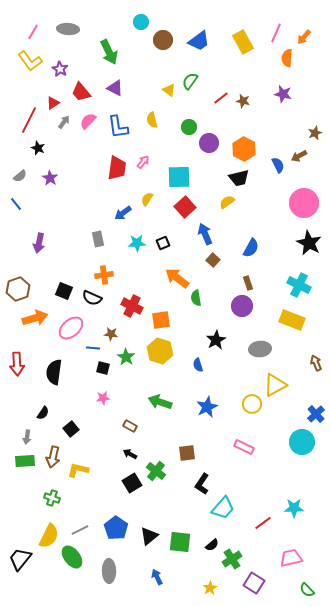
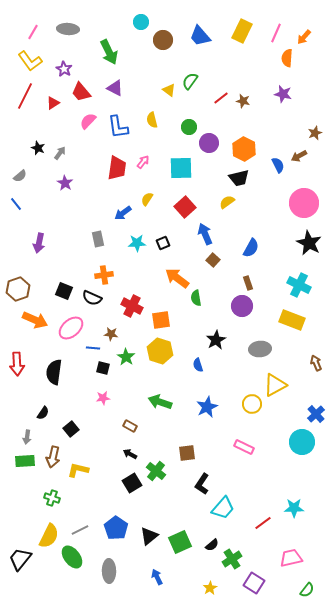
blue trapezoid at (199, 41): moved 1 px right, 5 px up; rotated 85 degrees clockwise
yellow rectangle at (243, 42): moved 1 px left, 11 px up; rotated 55 degrees clockwise
purple star at (60, 69): moved 4 px right
red line at (29, 120): moved 4 px left, 24 px up
gray arrow at (64, 122): moved 4 px left, 31 px down
cyan square at (179, 177): moved 2 px right, 9 px up
purple star at (50, 178): moved 15 px right, 5 px down
orange arrow at (35, 318): moved 2 px down; rotated 40 degrees clockwise
green square at (180, 542): rotated 30 degrees counterclockwise
green semicircle at (307, 590): rotated 98 degrees counterclockwise
